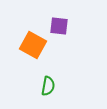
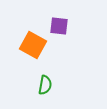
green semicircle: moved 3 px left, 1 px up
